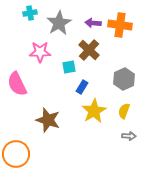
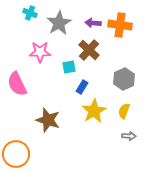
cyan cross: rotated 32 degrees clockwise
